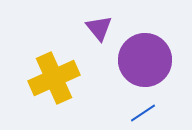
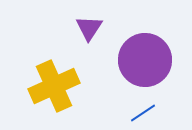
purple triangle: moved 10 px left; rotated 12 degrees clockwise
yellow cross: moved 8 px down
